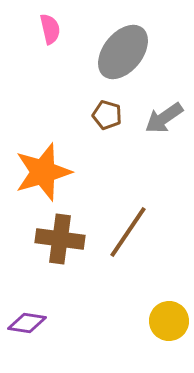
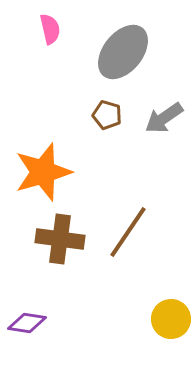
yellow circle: moved 2 px right, 2 px up
